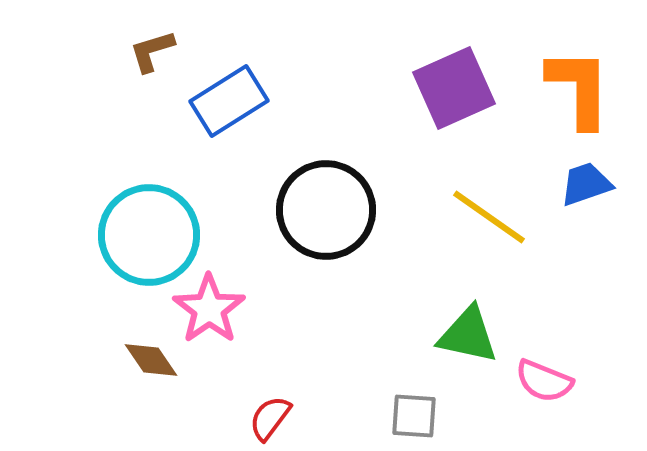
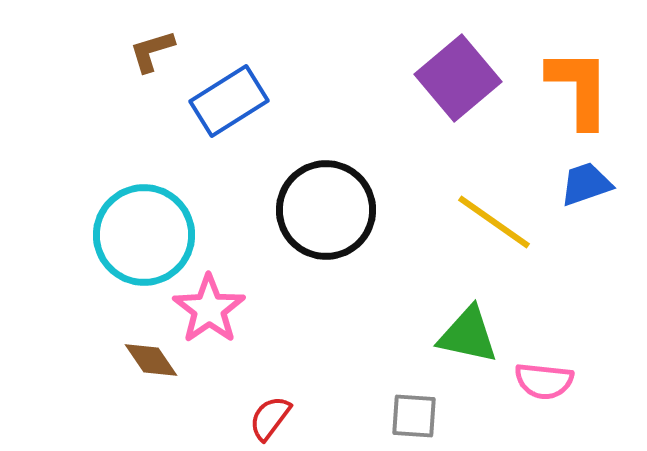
purple square: moved 4 px right, 10 px up; rotated 16 degrees counterclockwise
yellow line: moved 5 px right, 5 px down
cyan circle: moved 5 px left
pink semicircle: rotated 16 degrees counterclockwise
